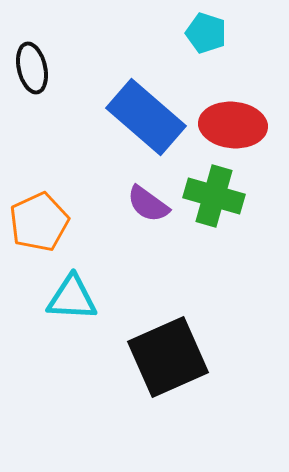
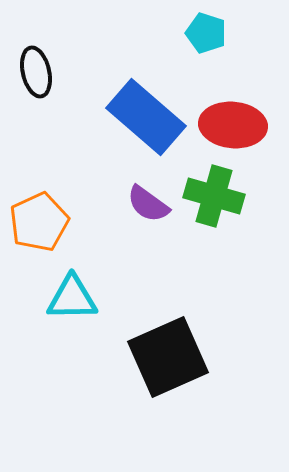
black ellipse: moved 4 px right, 4 px down
cyan triangle: rotated 4 degrees counterclockwise
